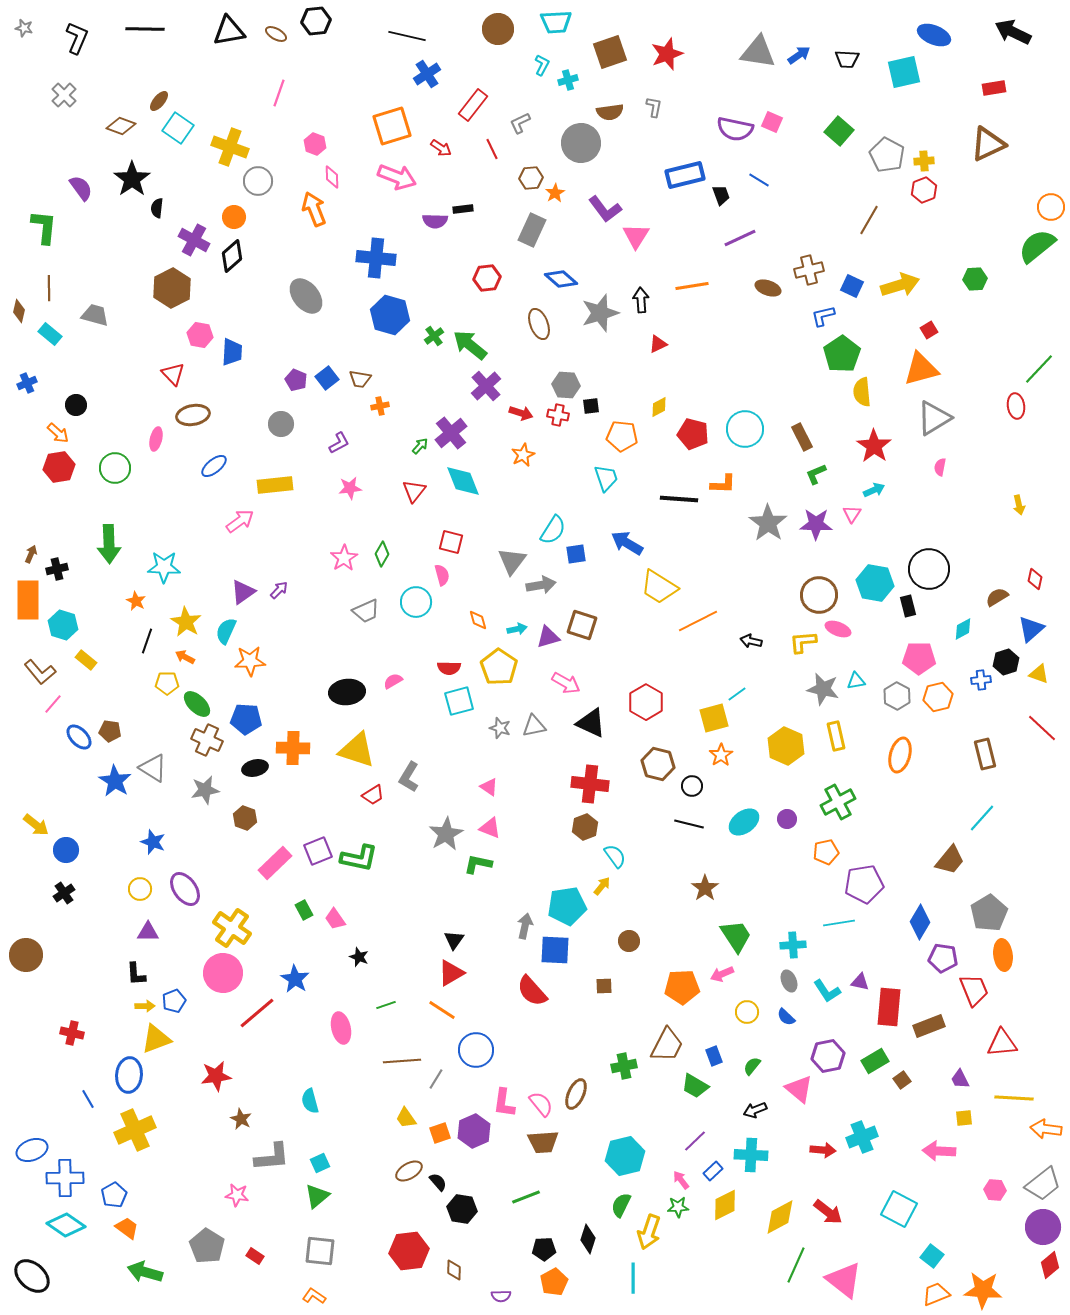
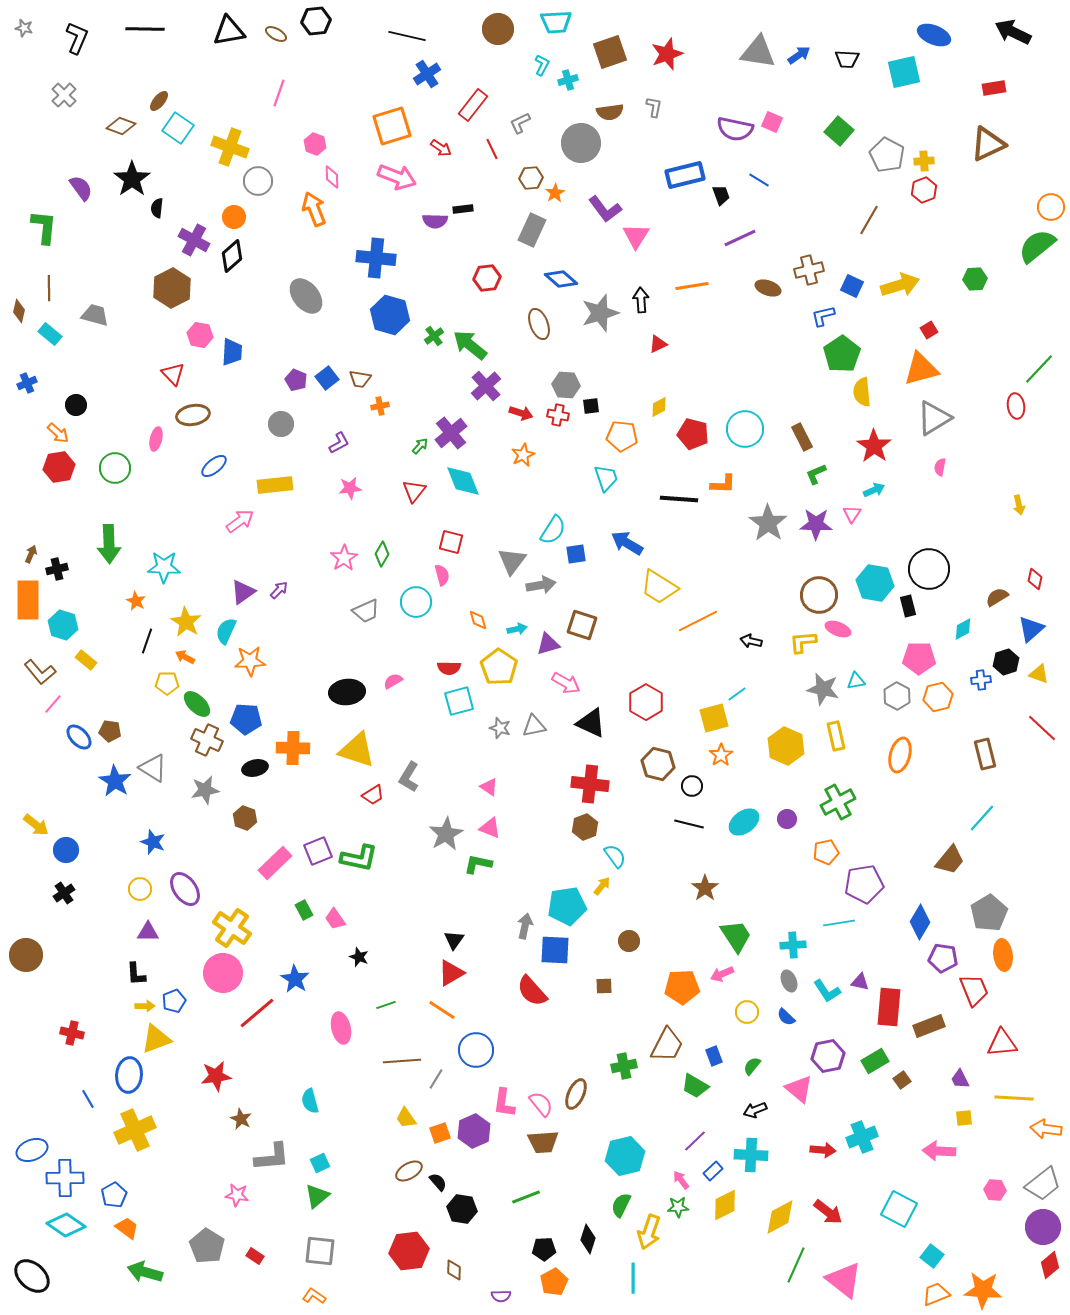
purple triangle at (548, 637): moved 7 px down
